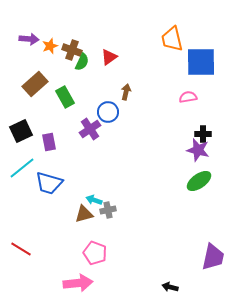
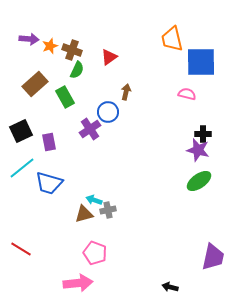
green semicircle: moved 5 px left, 8 px down
pink semicircle: moved 1 px left, 3 px up; rotated 24 degrees clockwise
